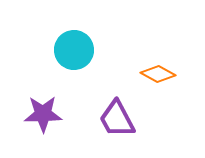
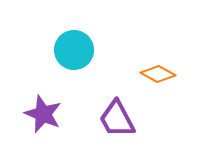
purple star: rotated 24 degrees clockwise
